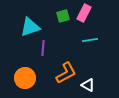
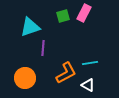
cyan line: moved 23 px down
